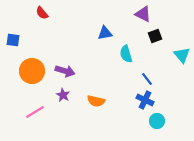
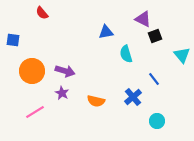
purple triangle: moved 5 px down
blue triangle: moved 1 px right, 1 px up
blue line: moved 7 px right
purple star: moved 1 px left, 2 px up
blue cross: moved 12 px left, 3 px up; rotated 24 degrees clockwise
